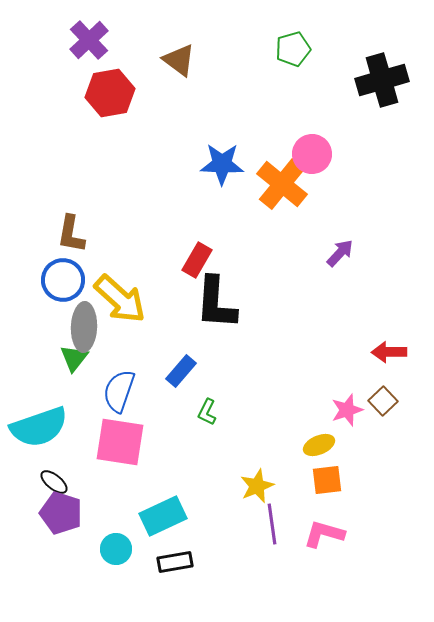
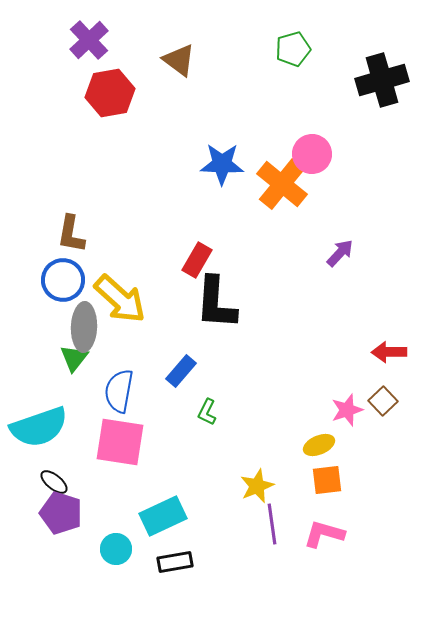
blue semicircle: rotated 9 degrees counterclockwise
